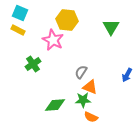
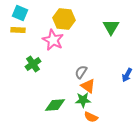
yellow hexagon: moved 3 px left, 1 px up
yellow rectangle: rotated 24 degrees counterclockwise
orange triangle: moved 2 px left, 1 px up; rotated 14 degrees clockwise
